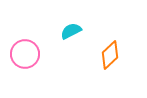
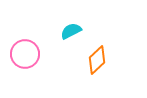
orange diamond: moved 13 px left, 5 px down
